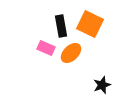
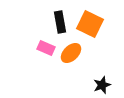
black rectangle: moved 1 px left, 4 px up
